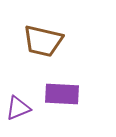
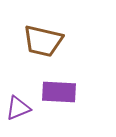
purple rectangle: moved 3 px left, 2 px up
